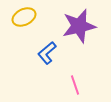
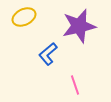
blue L-shape: moved 1 px right, 1 px down
